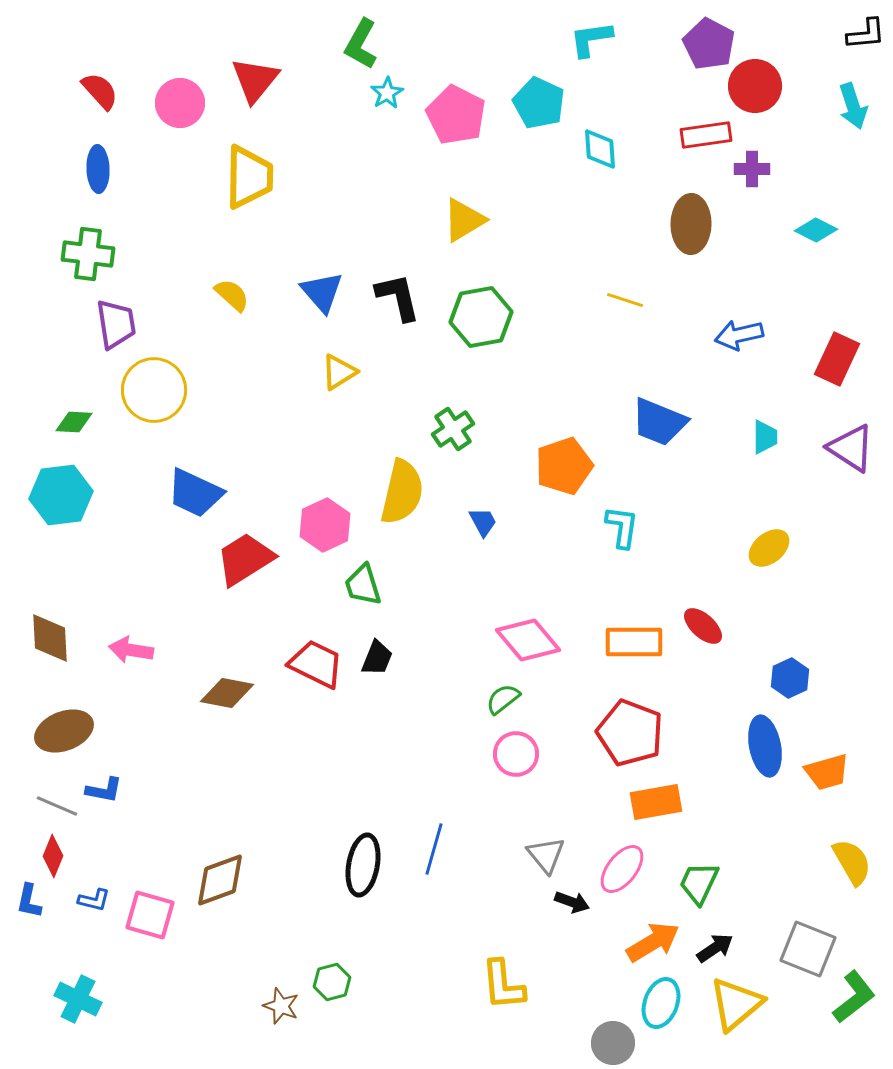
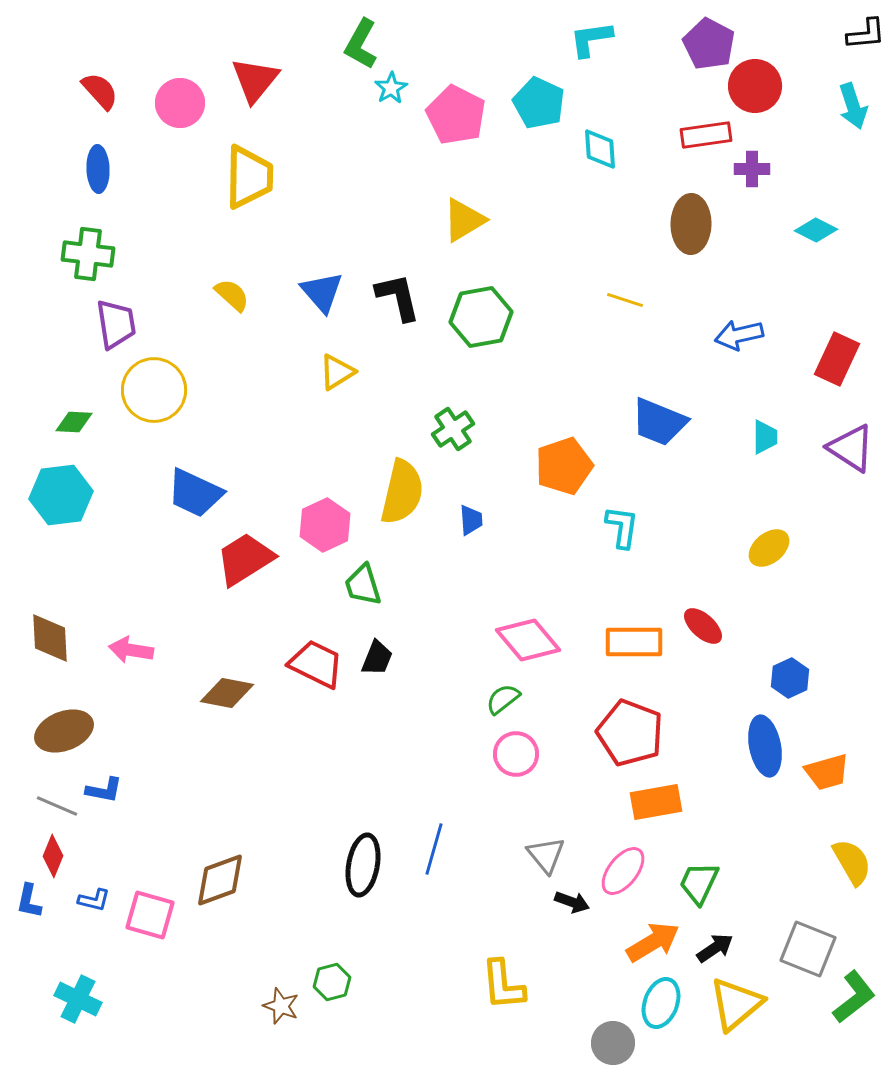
cyan star at (387, 93): moved 4 px right, 5 px up
yellow triangle at (339, 372): moved 2 px left
blue trapezoid at (483, 522): moved 12 px left, 2 px up; rotated 24 degrees clockwise
pink ellipse at (622, 869): moved 1 px right, 2 px down
